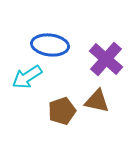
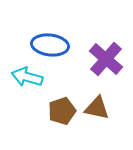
cyan arrow: rotated 48 degrees clockwise
brown triangle: moved 7 px down
